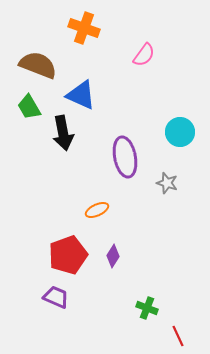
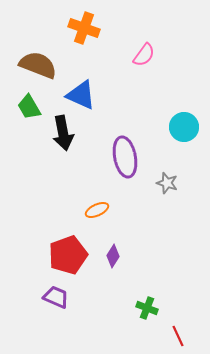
cyan circle: moved 4 px right, 5 px up
